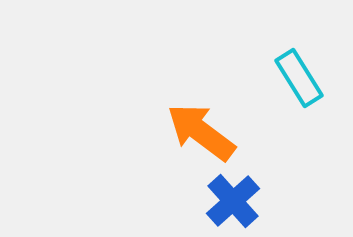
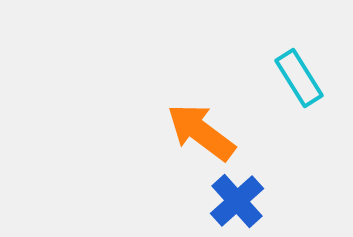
blue cross: moved 4 px right
